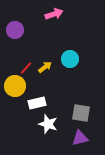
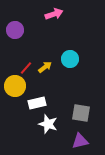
purple triangle: moved 3 px down
